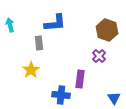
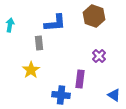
cyan arrow: rotated 24 degrees clockwise
brown hexagon: moved 13 px left, 14 px up
blue triangle: moved 3 px up; rotated 24 degrees counterclockwise
